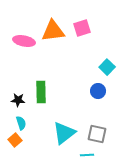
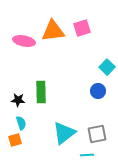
gray square: rotated 24 degrees counterclockwise
orange square: rotated 24 degrees clockwise
